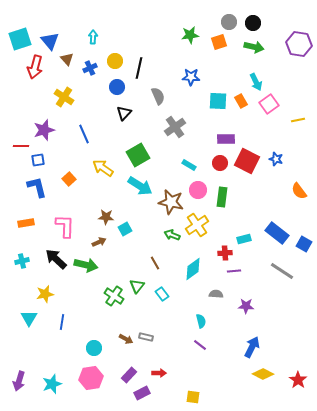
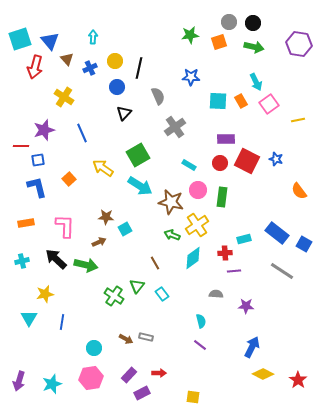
blue line at (84, 134): moved 2 px left, 1 px up
cyan diamond at (193, 269): moved 11 px up
